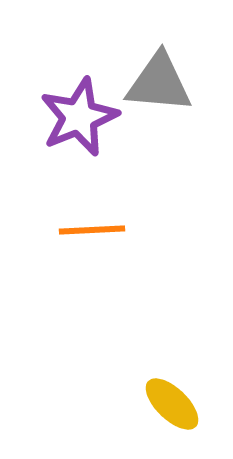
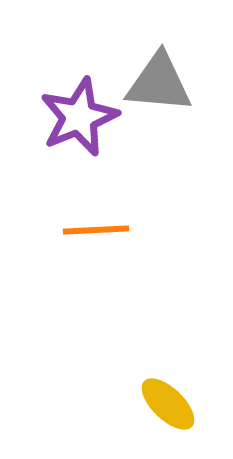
orange line: moved 4 px right
yellow ellipse: moved 4 px left
